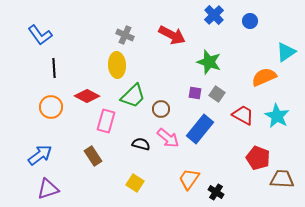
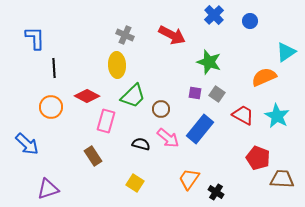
blue L-shape: moved 5 px left, 3 px down; rotated 145 degrees counterclockwise
blue arrow: moved 13 px left, 11 px up; rotated 80 degrees clockwise
